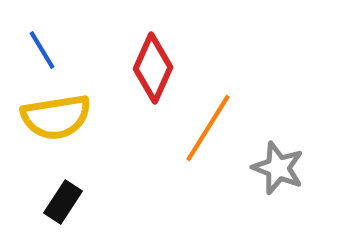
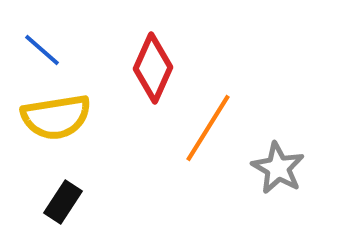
blue line: rotated 18 degrees counterclockwise
gray star: rotated 8 degrees clockwise
